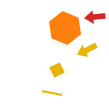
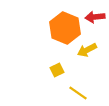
yellow line: moved 26 px right; rotated 24 degrees clockwise
